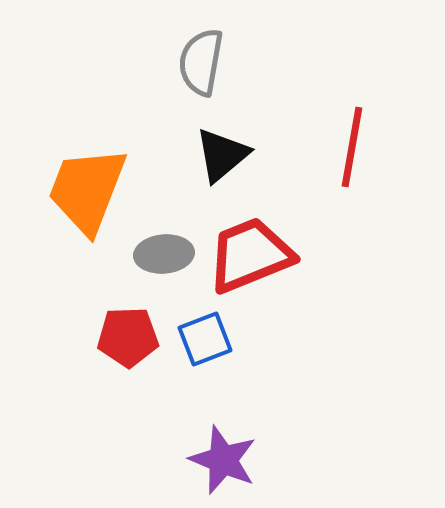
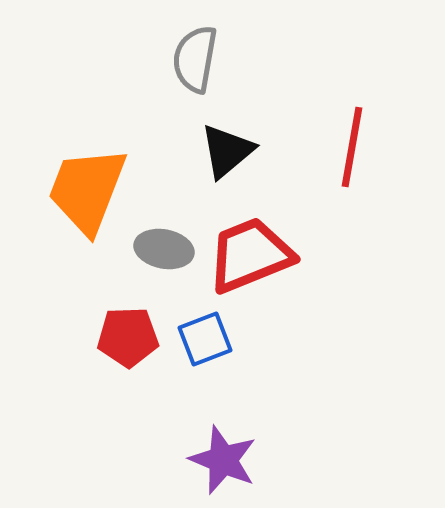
gray semicircle: moved 6 px left, 3 px up
black triangle: moved 5 px right, 4 px up
gray ellipse: moved 5 px up; rotated 16 degrees clockwise
